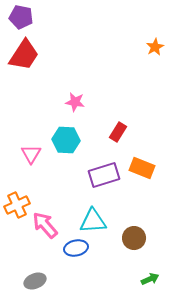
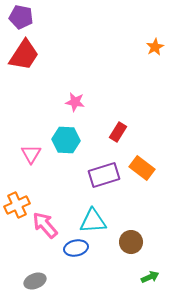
orange rectangle: rotated 15 degrees clockwise
brown circle: moved 3 px left, 4 px down
green arrow: moved 2 px up
